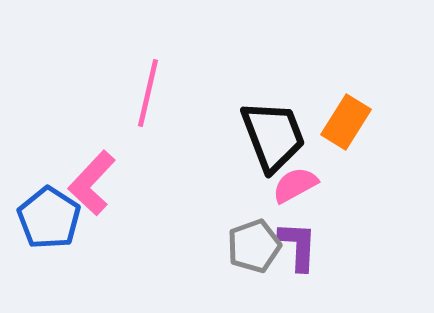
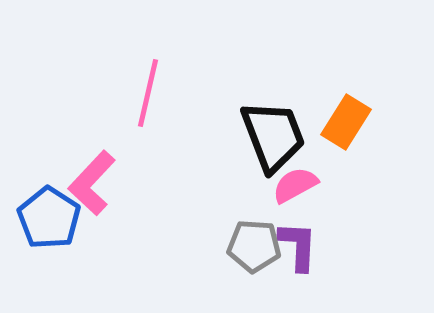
gray pentagon: rotated 24 degrees clockwise
